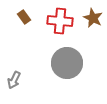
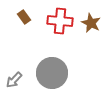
brown star: moved 2 px left, 5 px down
gray circle: moved 15 px left, 10 px down
gray arrow: rotated 18 degrees clockwise
